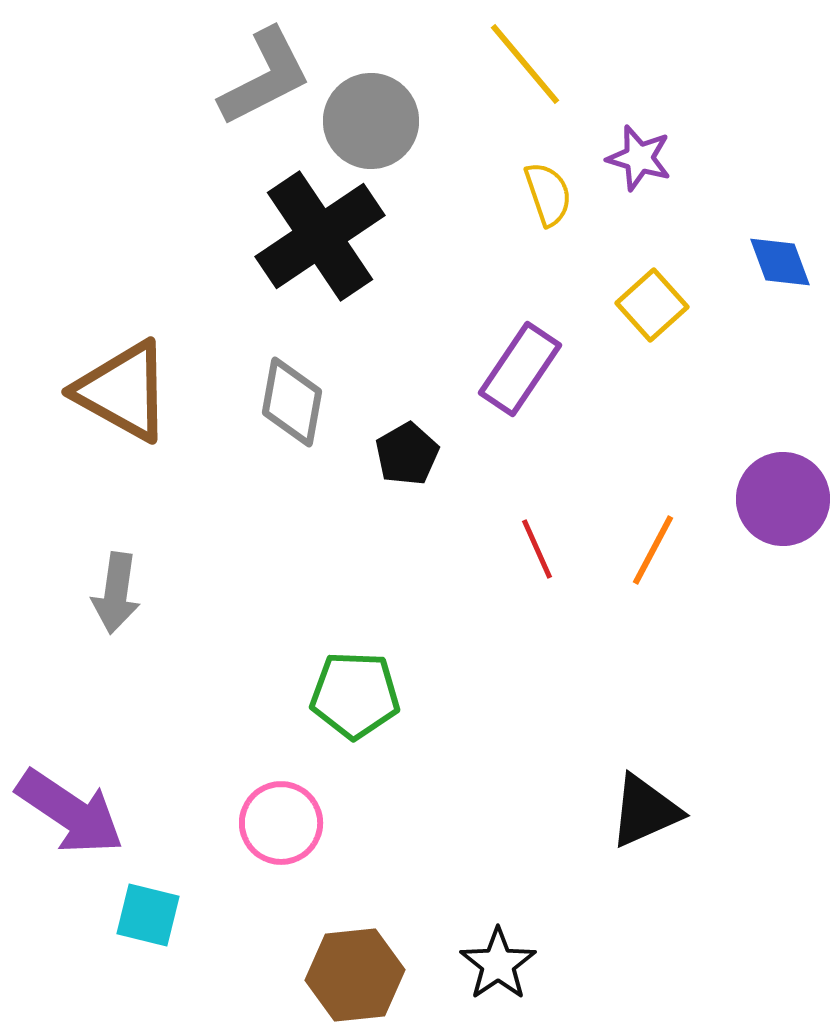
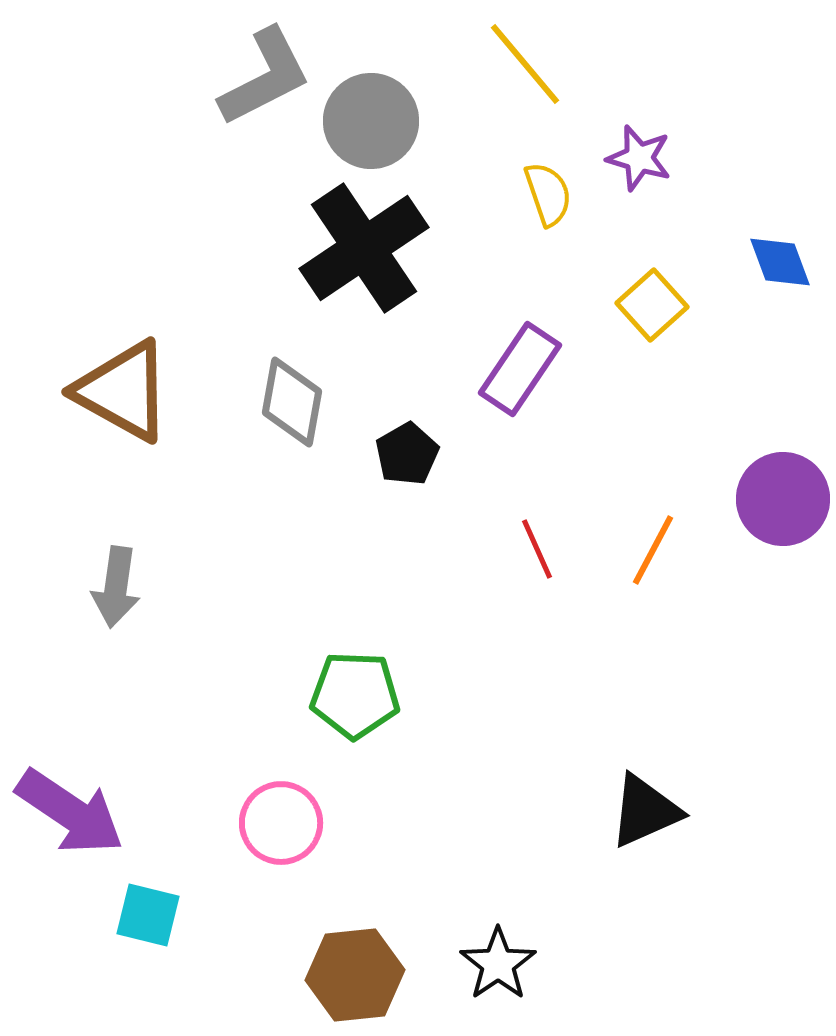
black cross: moved 44 px right, 12 px down
gray arrow: moved 6 px up
